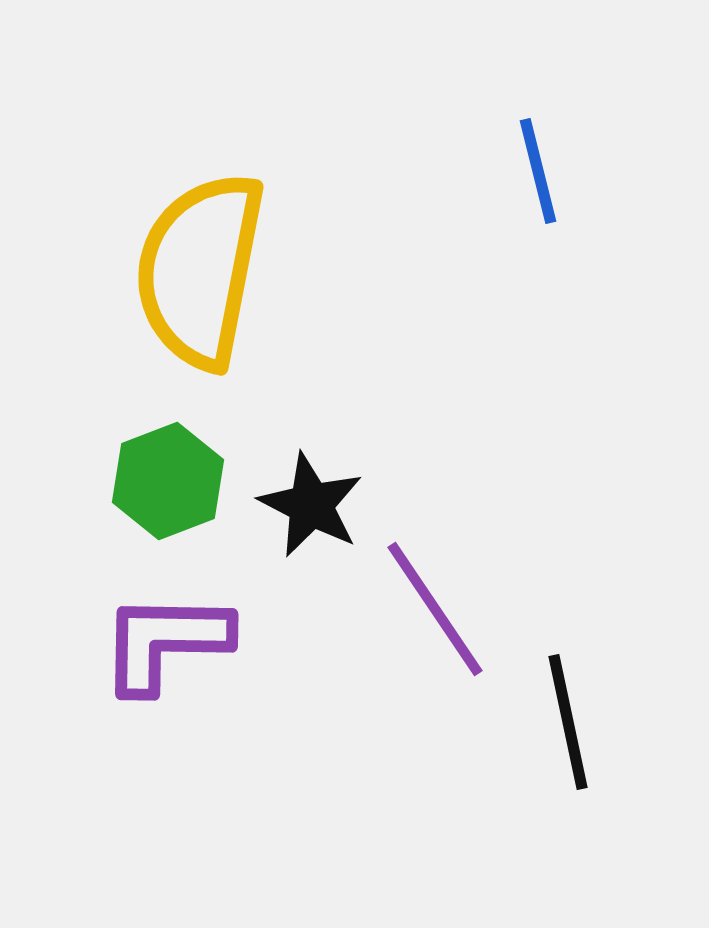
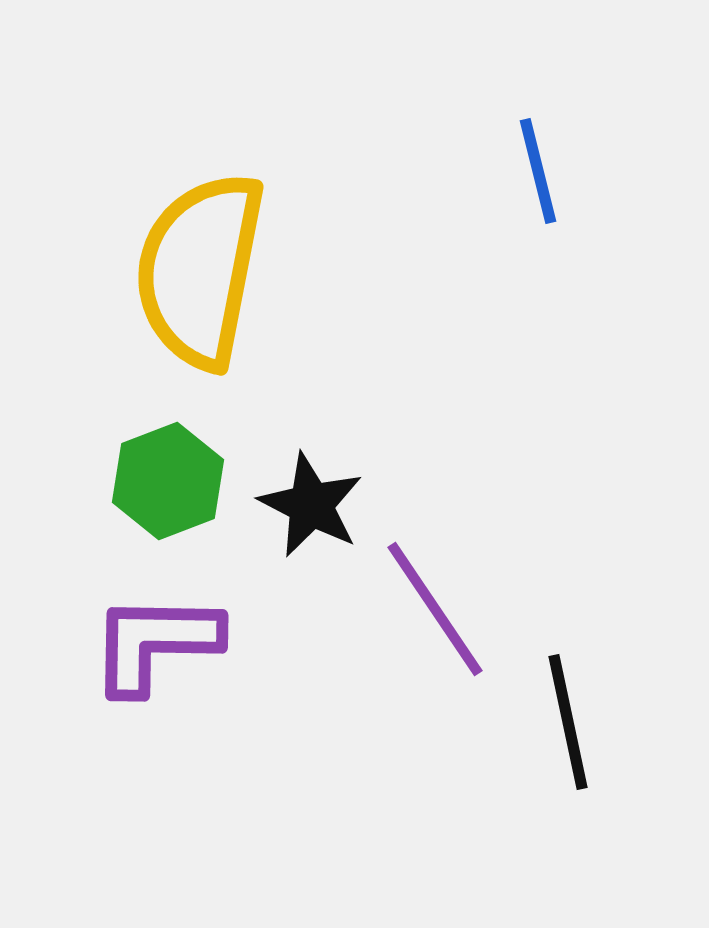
purple L-shape: moved 10 px left, 1 px down
